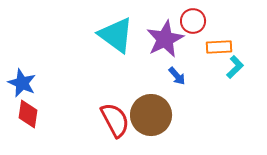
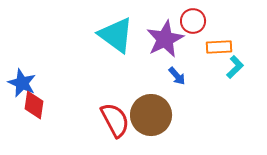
red diamond: moved 6 px right, 9 px up
